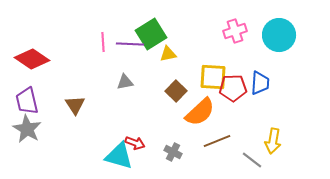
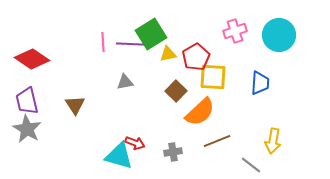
red pentagon: moved 37 px left, 31 px up; rotated 28 degrees counterclockwise
gray cross: rotated 36 degrees counterclockwise
gray line: moved 1 px left, 5 px down
